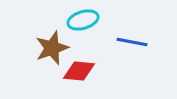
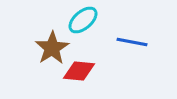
cyan ellipse: rotated 24 degrees counterclockwise
brown star: rotated 12 degrees counterclockwise
